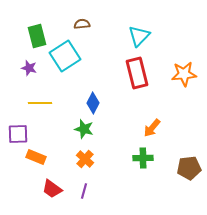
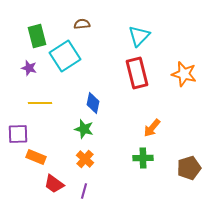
orange star: rotated 20 degrees clockwise
blue diamond: rotated 15 degrees counterclockwise
brown pentagon: rotated 10 degrees counterclockwise
red trapezoid: moved 2 px right, 5 px up
